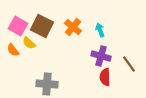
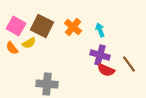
pink square: moved 2 px left
yellow semicircle: rotated 72 degrees counterclockwise
orange semicircle: moved 1 px left, 2 px up
purple cross: moved 1 px left, 1 px up
red semicircle: moved 1 px right, 7 px up; rotated 66 degrees counterclockwise
